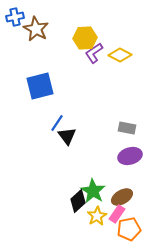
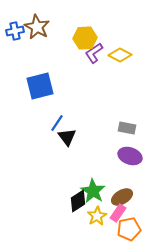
blue cross: moved 14 px down
brown star: moved 1 px right, 2 px up
black triangle: moved 1 px down
purple ellipse: rotated 35 degrees clockwise
black diamond: rotated 10 degrees clockwise
pink rectangle: moved 1 px right, 1 px up
